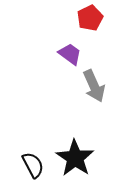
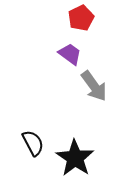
red pentagon: moved 9 px left
gray arrow: rotated 12 degrees counterclockwise
black semicircle: moved 22 px up
